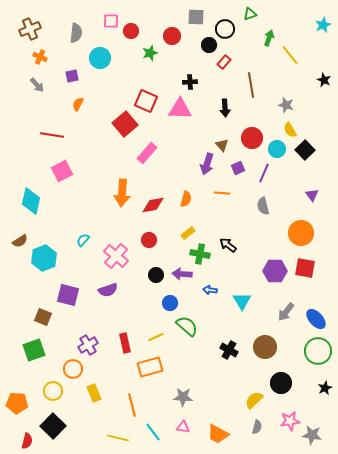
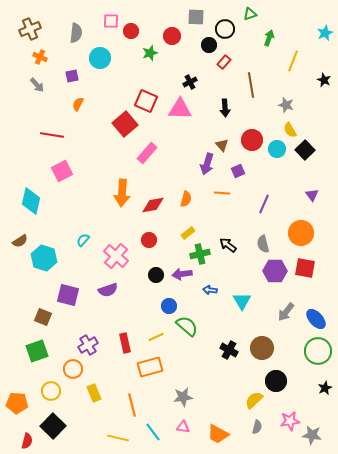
cyan star at (323, 25): moved 2 px right, 8 px down
yellow line at (290, 55): moved 3 px right, 6 px down; rotated 60 degrees clockwise
black cross at (190, 82): rotated 24 degrees counterclockwise
red circle at (252, 138): moved 2 px down
purple square at (238, 168): moved 3 px down
purple line at (264, 173): moved 31 px down
gray semicircle at (263, 206): moved 38 px down
green cross at (200, 254): rotated 24 degrees counterclockwise
cyan hexagon at (44, 258): rotated 20 degrees counterclockwise
purple arrow at (182, 274): rotated 12 degrees counterclockwise
blue circle at (170, 303): moved 1 px left, 3 px down
brown circle at (265, 347): moved 3 px left, 1 px down
green square at (34, 350): moved 3 px right, 1 px down
black circle at (281, 383): moved 5 px left, 2 px up
yellow circle at (53, 391): moved 2 px left
gray star at (183, 397): rotated 12 degrees counterclockwise
